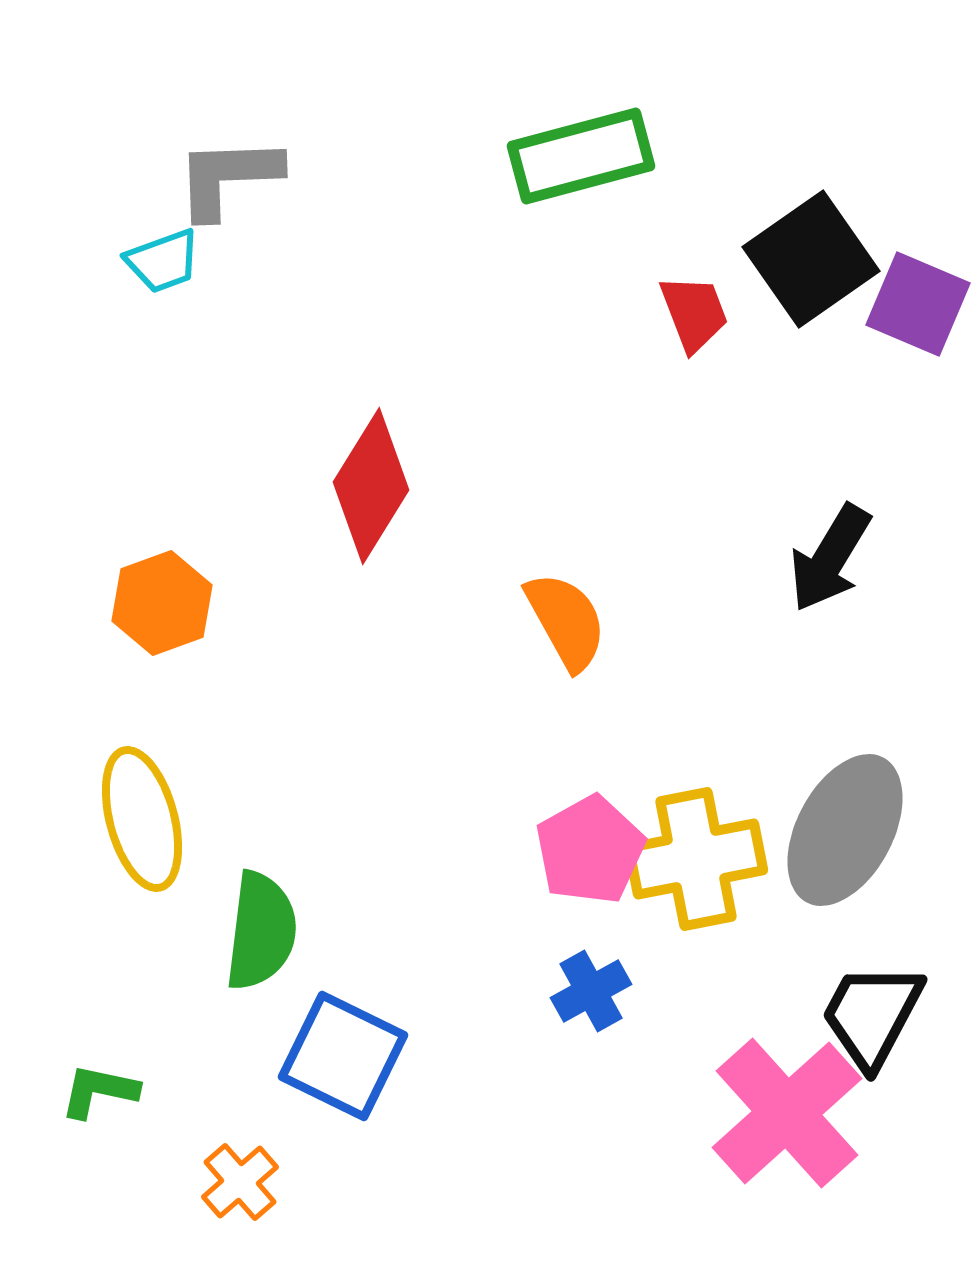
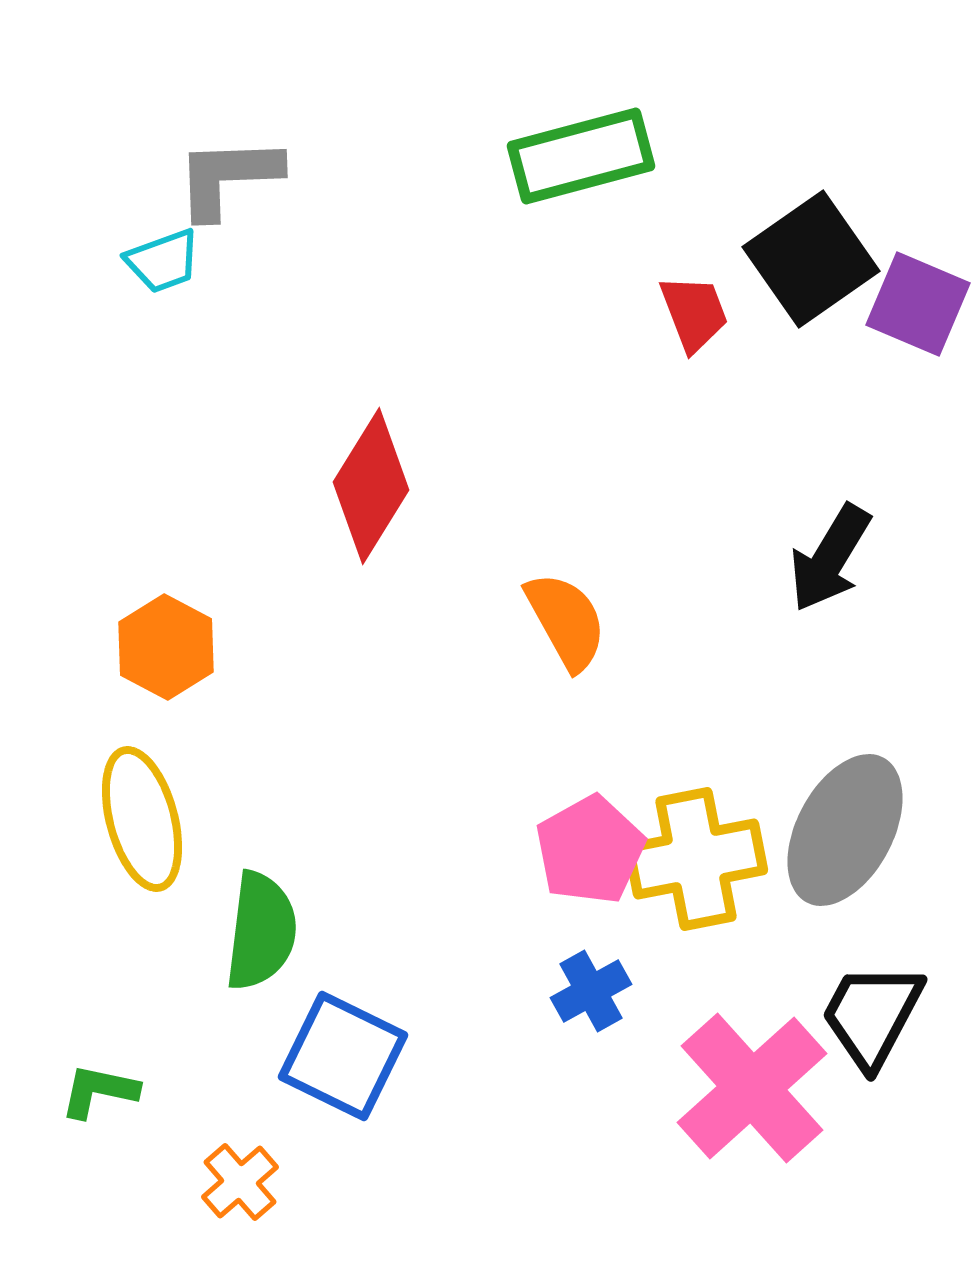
orange hexagon: moved 4 px right, 44 px down; rotated 12 degrees counterclockwise
pink cross: moved 35 px left, 25 px up
